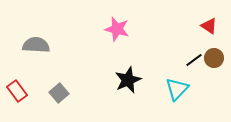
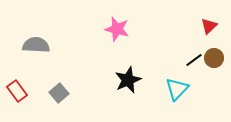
red triangle: rotated 42 degrees clockwise
